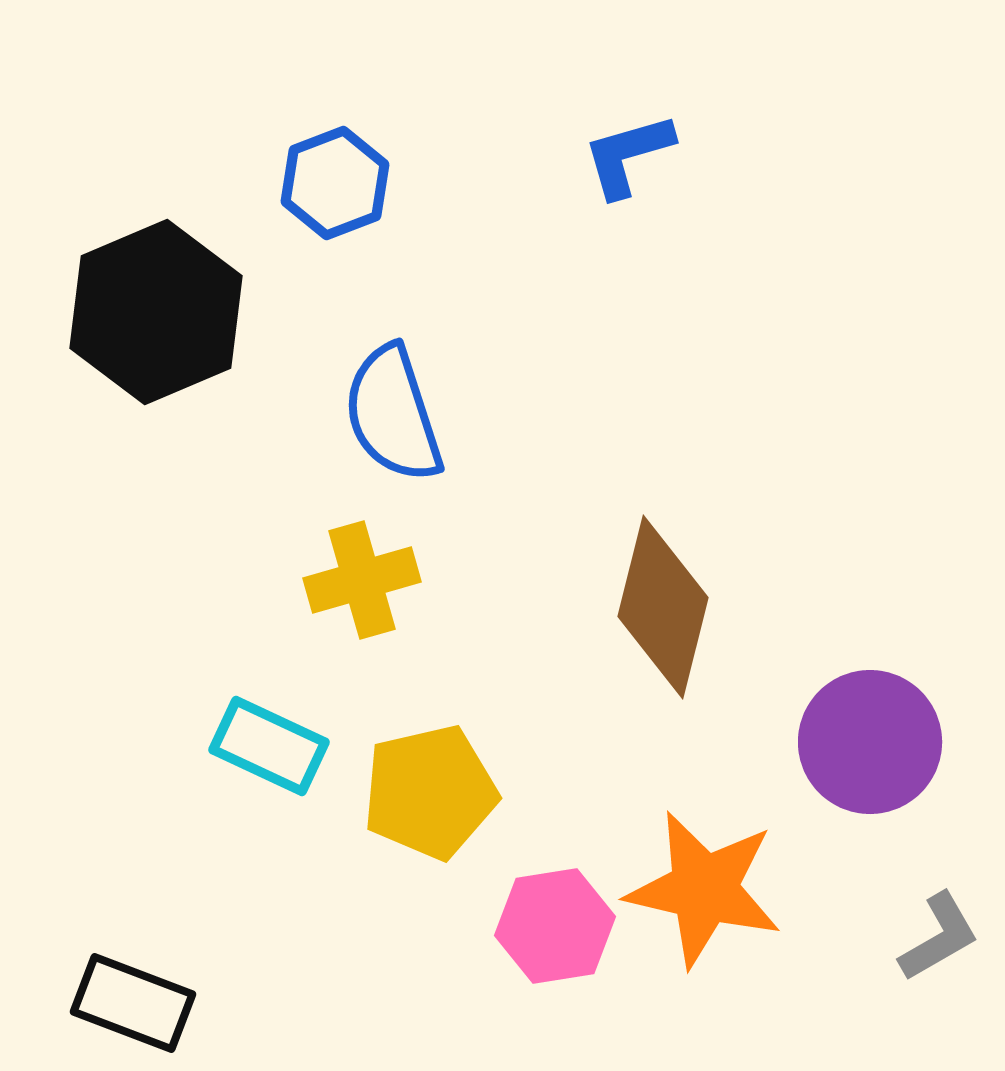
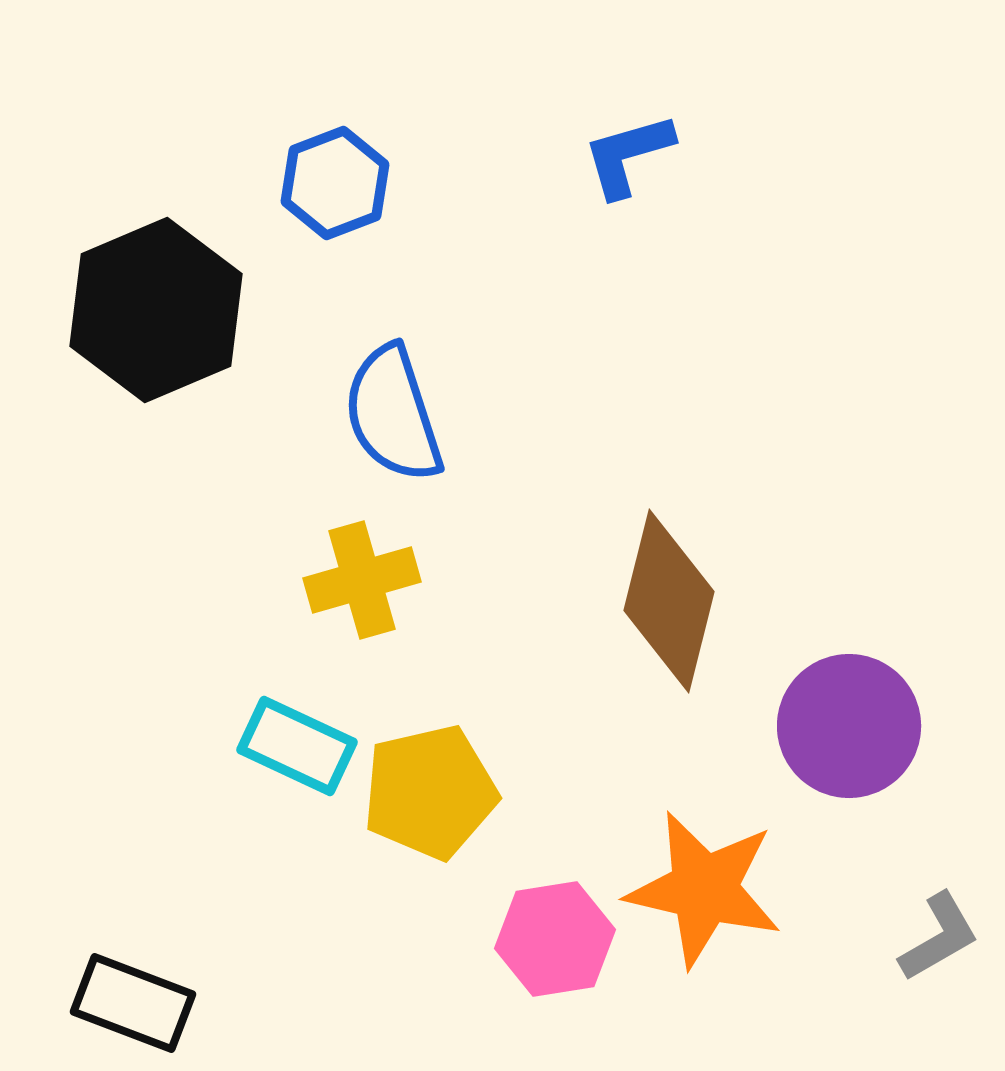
black hexagon: moved 2 px up
brown diamond: moved 6 px right, 6 px up
purple circle: moved 21 px left, 16 px up
cyan rectangle: moved 28 px right
pink hexagon: moved 13 px down
